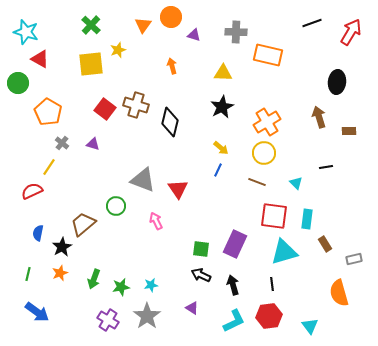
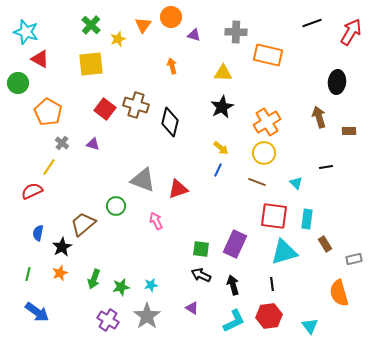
yellow star at (118, 50): moved 11 px up
red triangle at (178, 189): rotated 45 degrees clockwise
